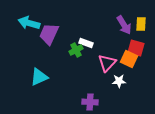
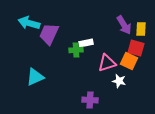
yellow rectangle: moved 5 px down
white rectangle: rotated 32 degrees counterclockwise
green cross: rotated 24 degrees clockwise
orange square: moved 2 px down
pink triangle: rotated 30 degrees clockwise
cyan triangle: moved 4 px left
white star: rotated 16 degrees clockwise
purple cross: moved 2 px up
